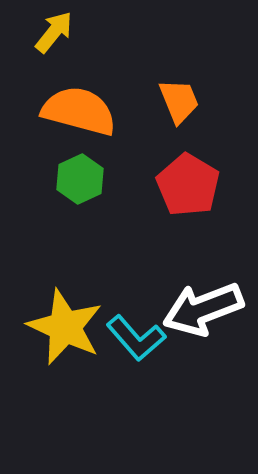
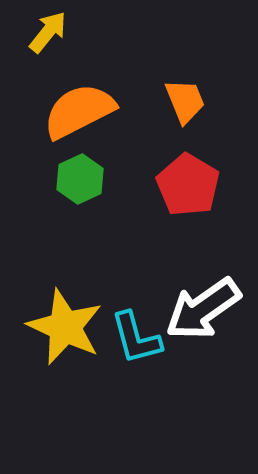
yellow arrow: moved 6 px left
orange trapezoid: moved 6 px right
orange semicircle: rotated 42 degrees counterclockwise
white arrow: rotated 14 degrees counterclockwise
cyan L-shape: rotated 26 degrees clockwise
